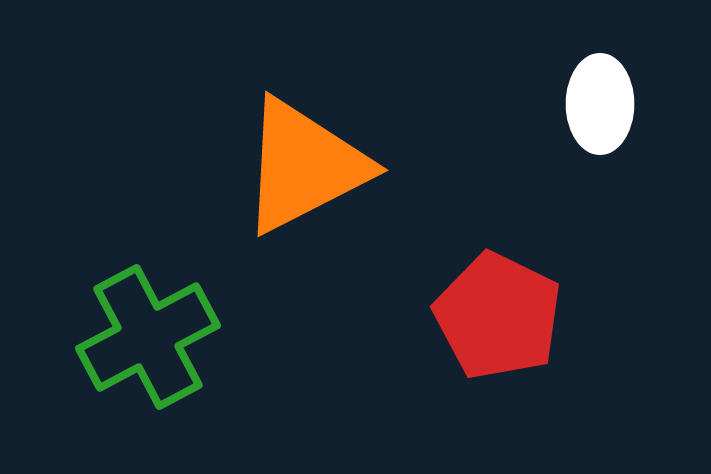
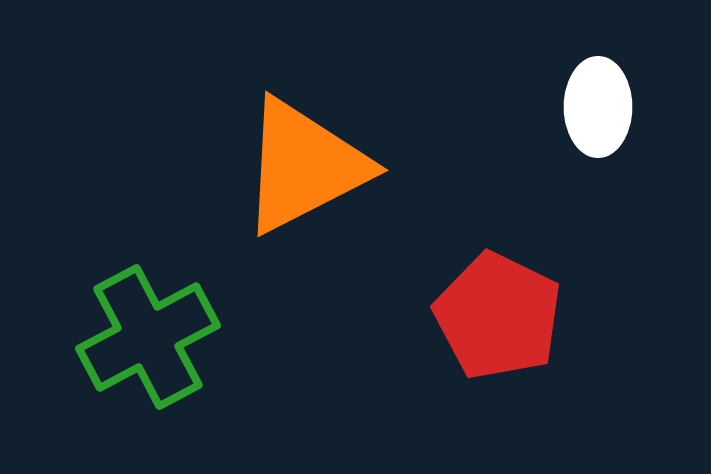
white ellipse: moved 2 px left, 3 px down
